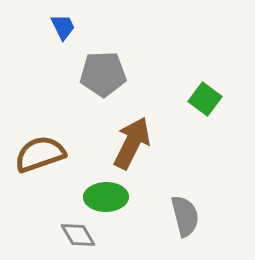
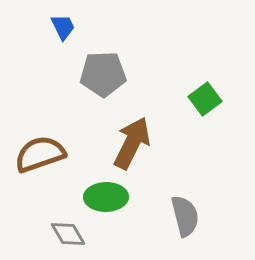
green square: rotated 16 degrees clockwise
gray diamond: moved 10 px left, 1 px up
